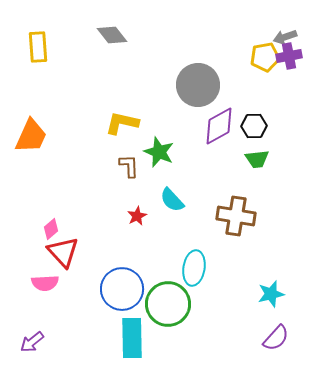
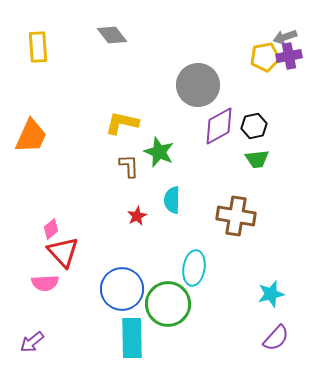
black hexagon: rotated 10 degrees counterclockwise
cyan semicircle: rotated 44 degrees clockwise
